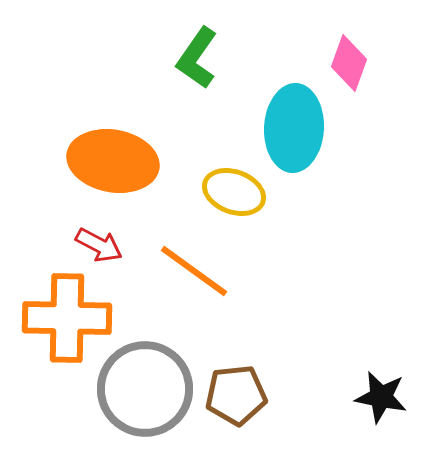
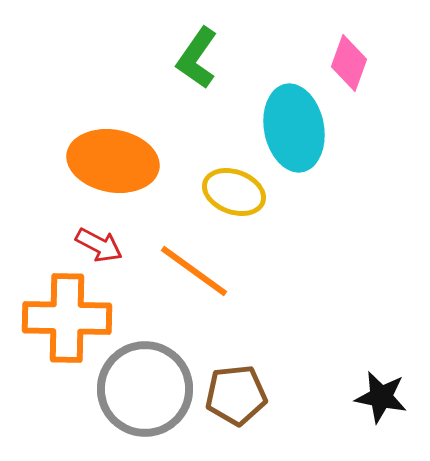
cyan ellipse: rotated 14 degrees counterclockwise
